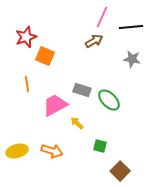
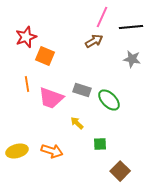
pink trapezoid: moved 4 px left, 7 px up; rotated 132 degrees counterclockwise
green square: moved 2 px up; rotated 16 degrees counterclockwise
